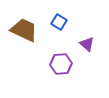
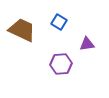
brown trapezoid: moved 2 px left
purple triangle: rotated 49 degrees counterclockwise
